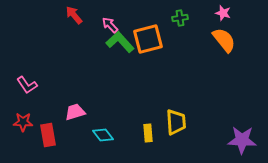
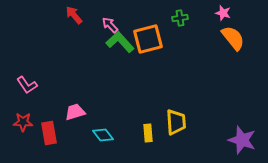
orange semicircle: moved 9 px right, 2 px up
red rectangle: moved 1 px right, 2 px up
purple star: rotated 16 degrees clockwise
